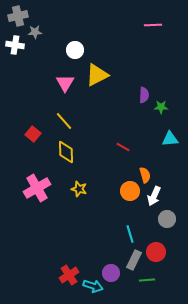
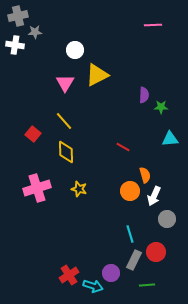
pink cross: rotated 12 degrees clockwise
green line: moved 5 px down
